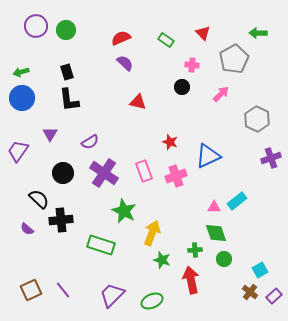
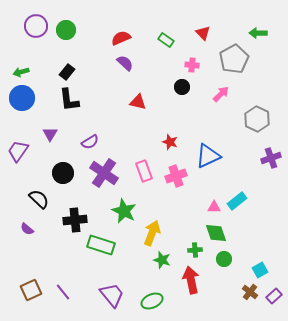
black rectangle at (67, 72): rotated 56 degrees clockwise
black cross at (61, 220): moved 14 px right
purple line at (63, 290): moved 2 px down
purple trapezoid at (112, 295): rotated 96 degrees clockwise
